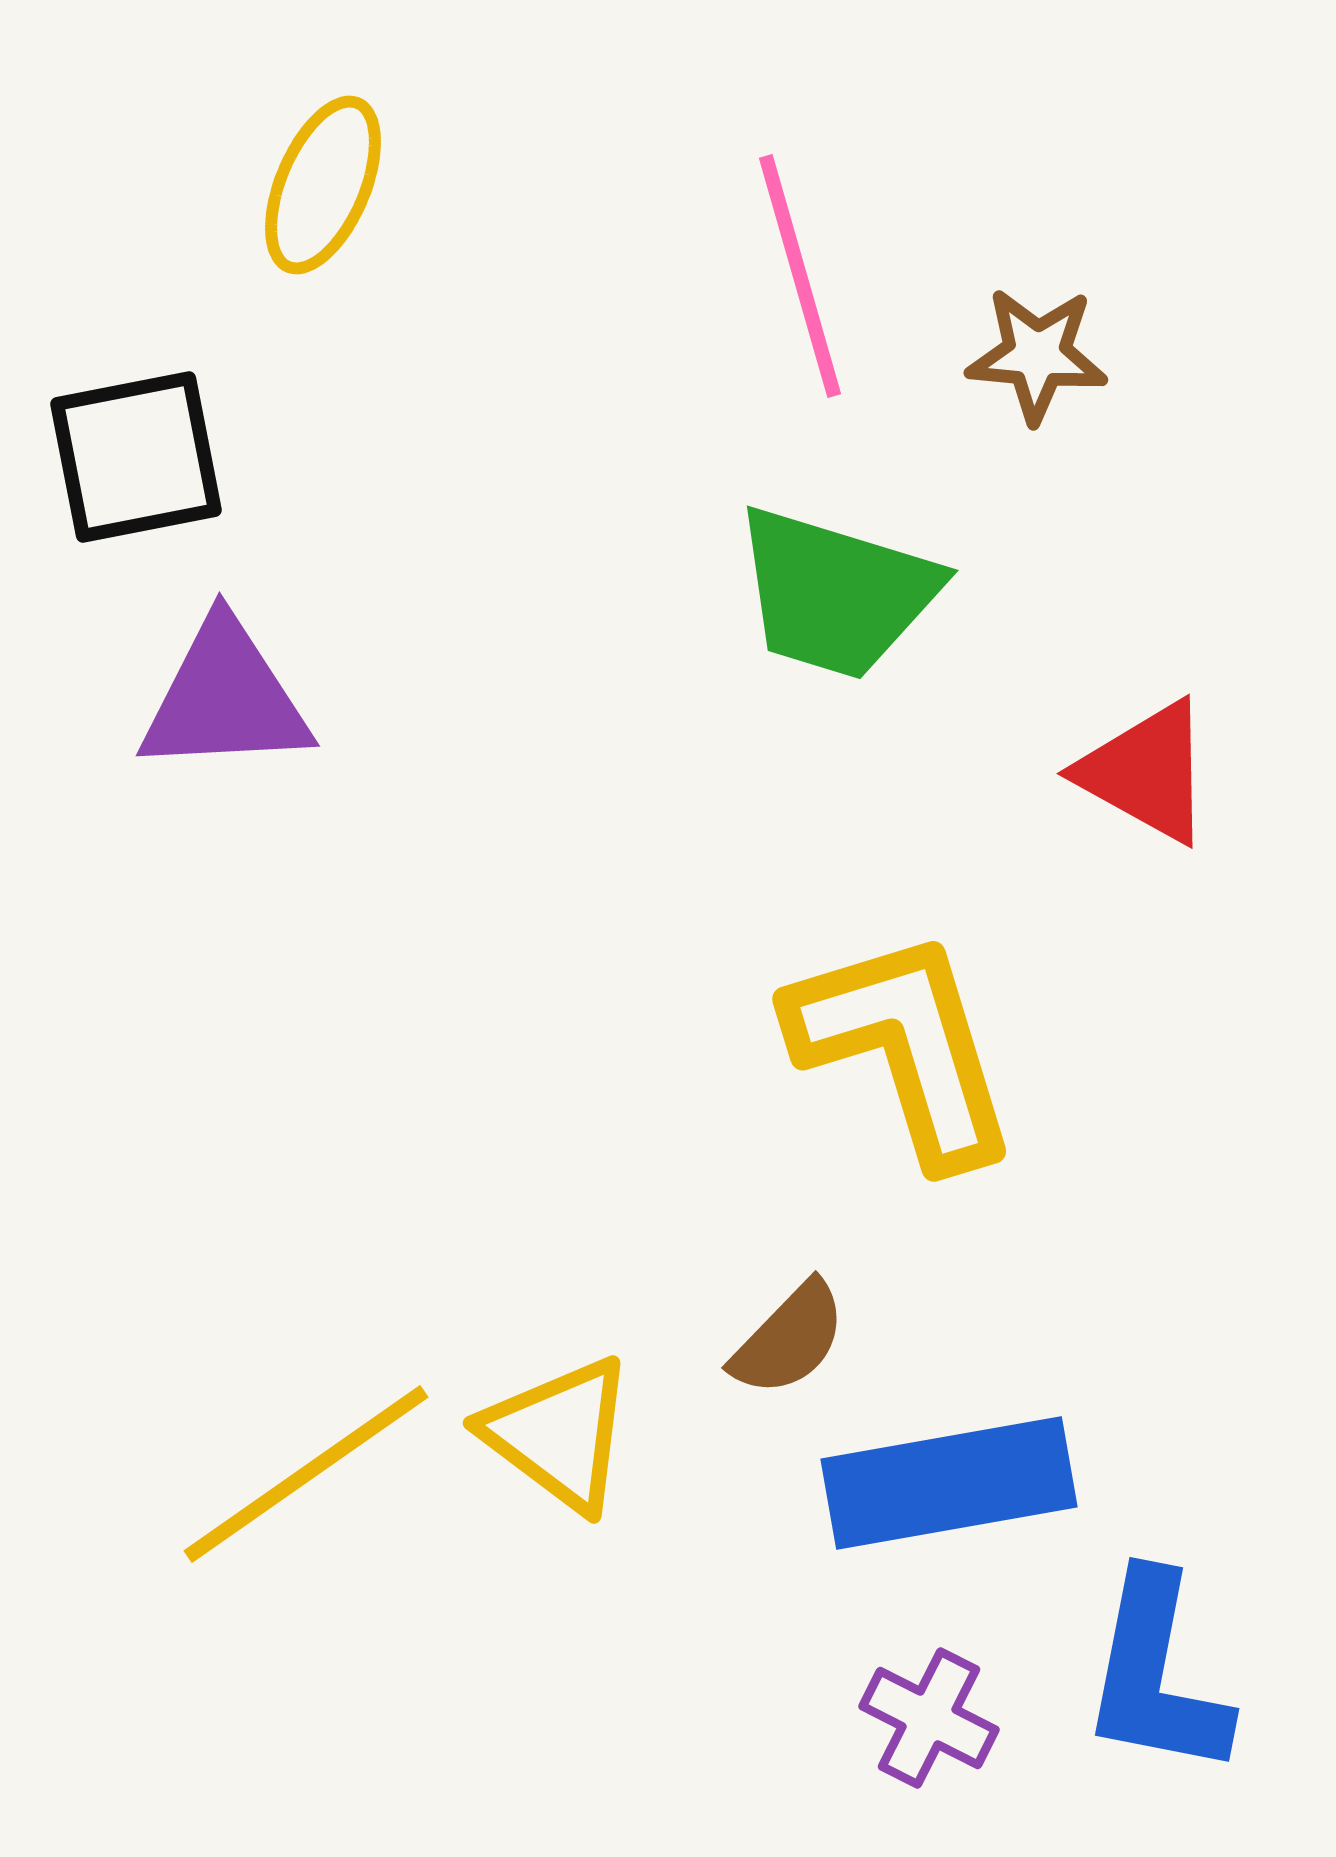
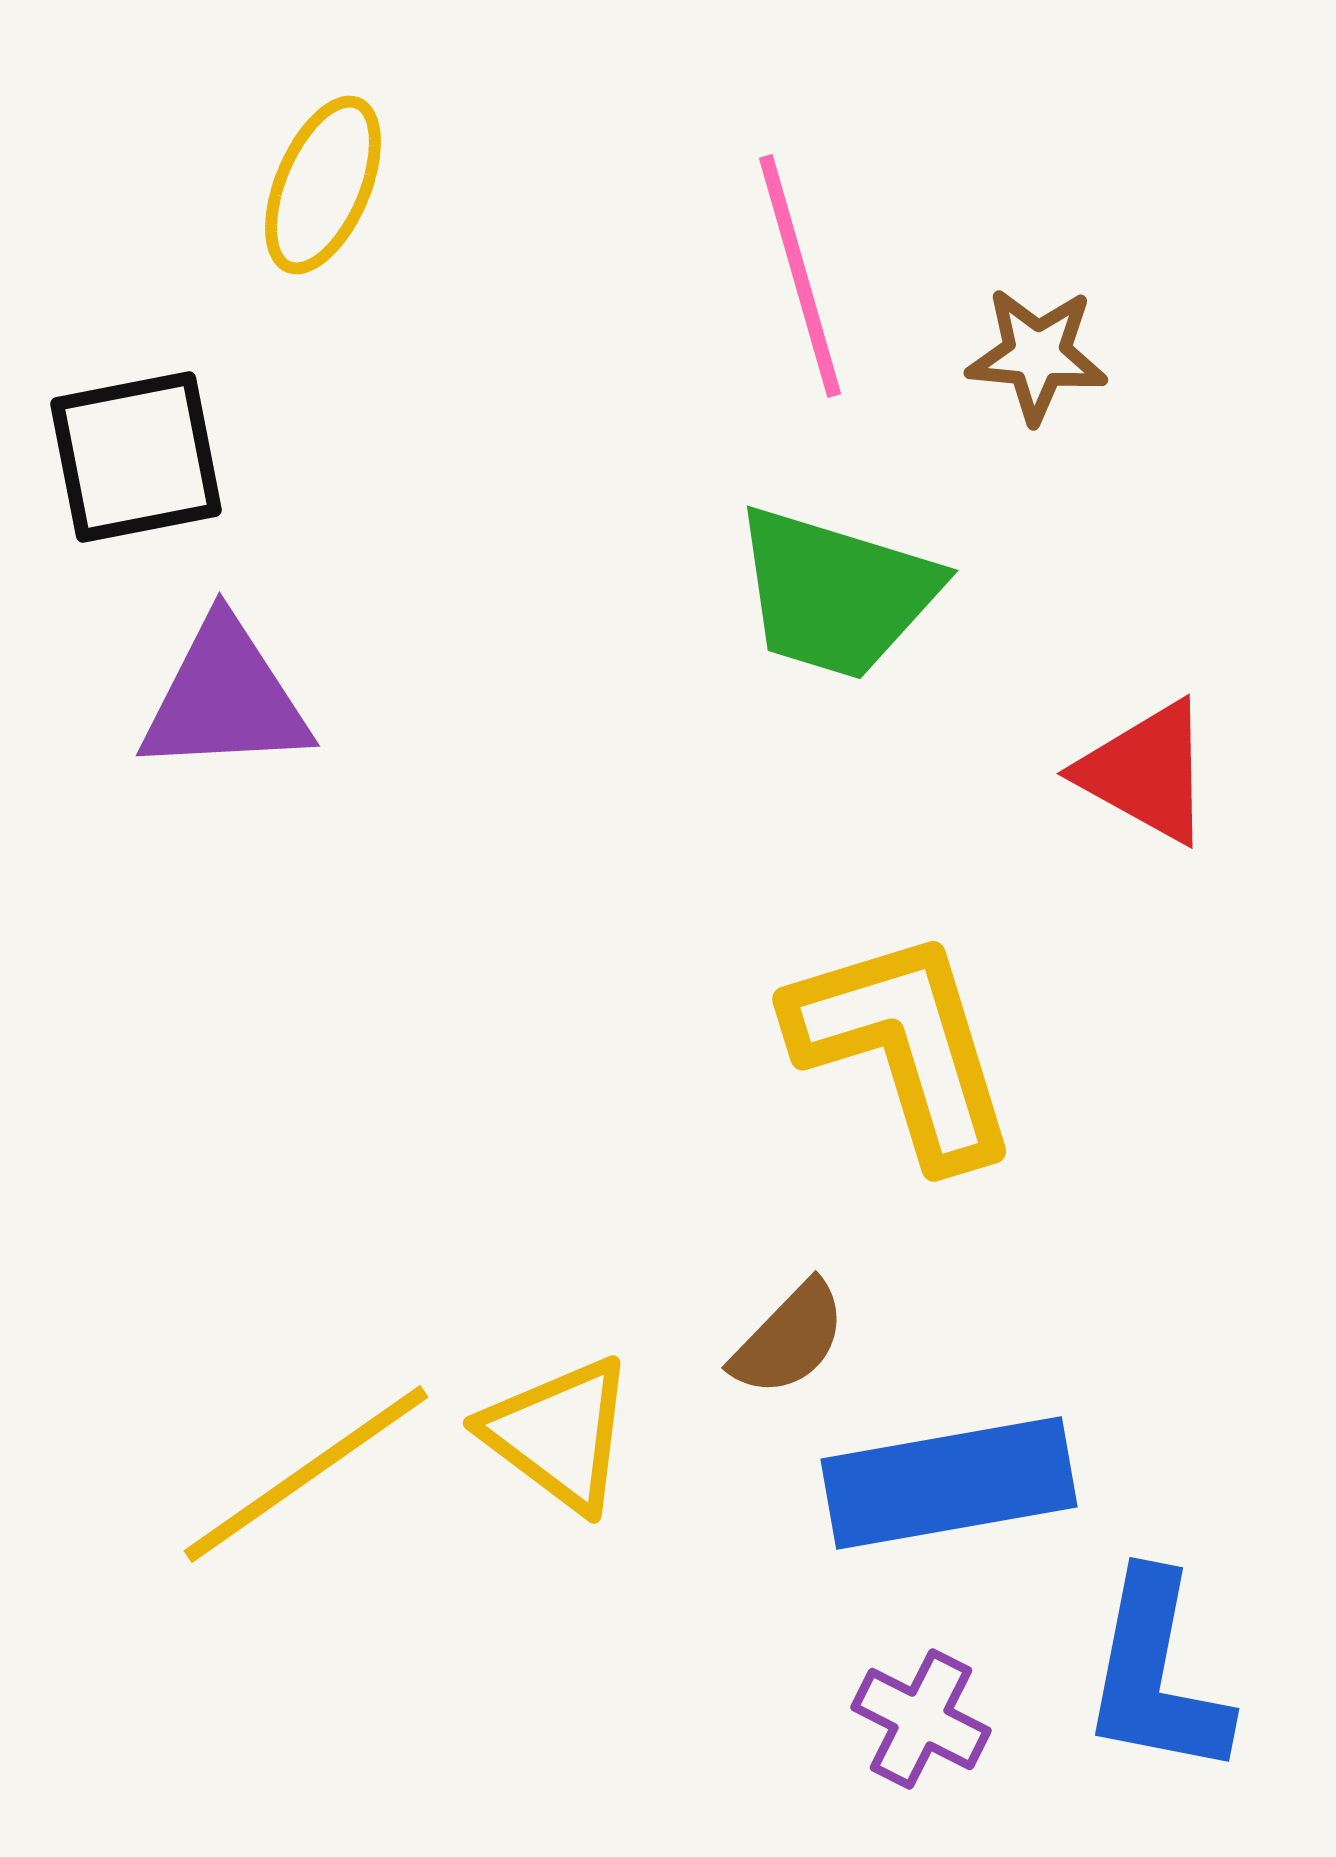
purple cross: moved 8 px left, 1 px down
